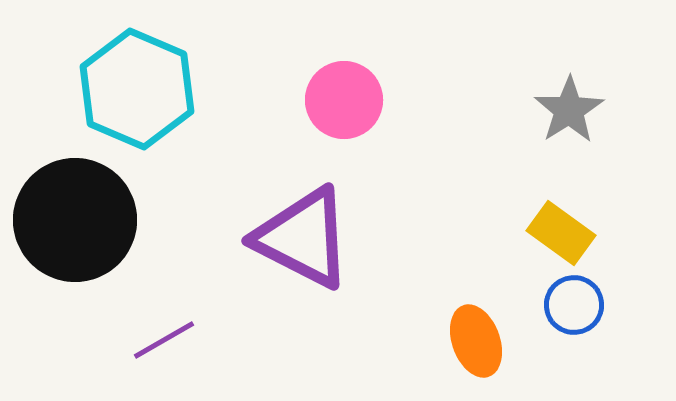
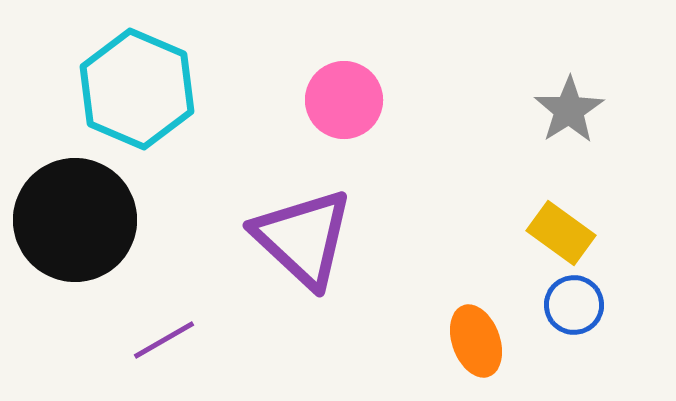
purple triangle: rotated 16 degrees clockwise
